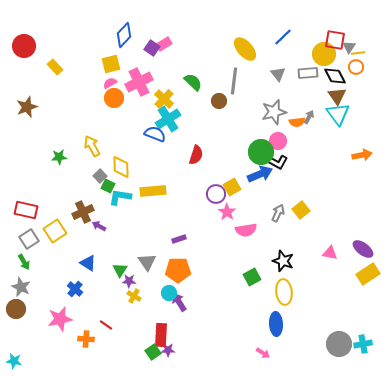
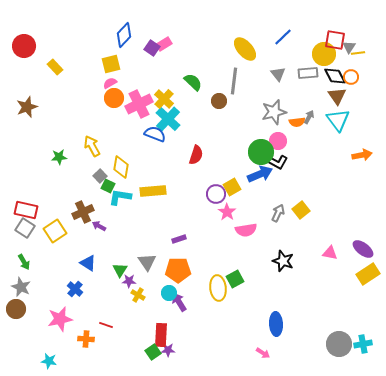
orange circle at (356, 67): moved 5 px left, 10 px down
pink cross at (139, 82): moved 22 px down
cyan triangle at (338, 114): moved 6 px down
cyan cross at (168, 119): rotated 15 degrees counterclockwise
yellow diamond at (121, 167): rotated 10 degrees clockwise
gray square at (29, 239): moved 4 px left, 11 px up; rotated 24 degrees counterclockwise
green square at (252, 277): moved 17 px left, 2 px down
yellow ellipse at (284, 292): moved 66 px left, 4 px up
yellow cross at (134, 296): moved 4 px right, 1 px up
red line at (106, 325): rotated 16 degrees counterclockwise
cyan star at (14, 361): moved 35 px right
